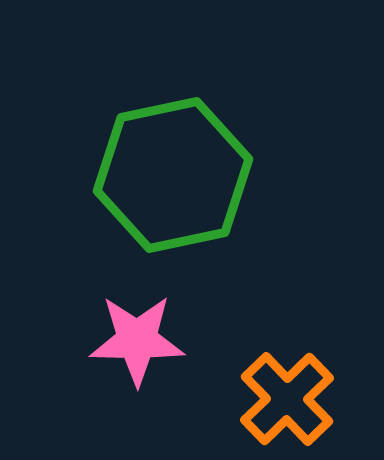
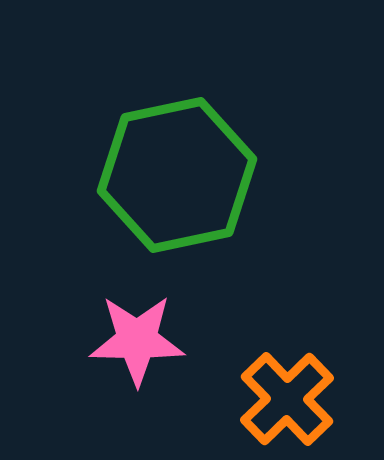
green hexagon: moved 4 px right
